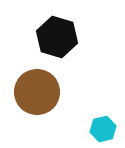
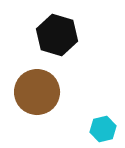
black hexagon: moved 2 px up
